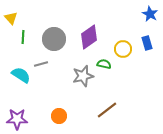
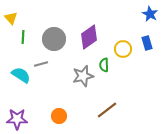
green semicircle: moved 1 px down; rotated 104 degrees counterclockwise
